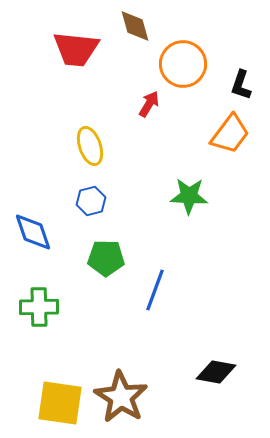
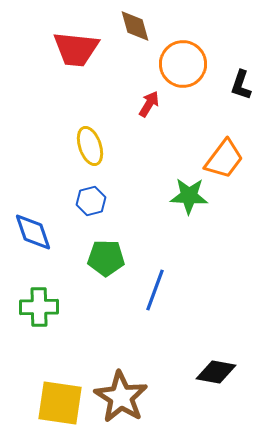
orange trapezoid: moved 6 px left, 25 px down
